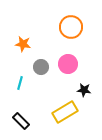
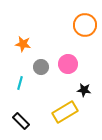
orange circle: moved 14 px right, 2 px up
